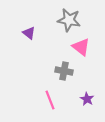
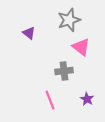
gray star: rotated 30 degrees counterclockwise
gray cross: rotated 18 degrees counterclockwise
